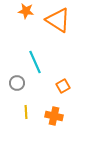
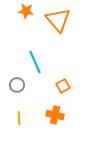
orange triangle: rotated 16 degrees clockwise
gray circle: moved 2 px down
yellow line: moved 7 px left, 6 px down
orange cross: moved 1 px right, 1 px up
